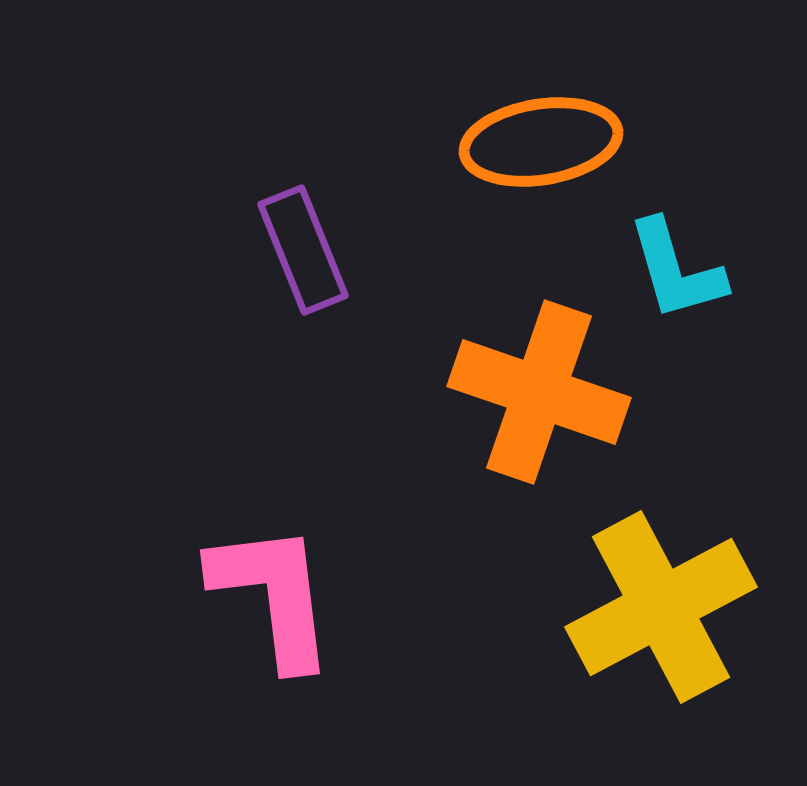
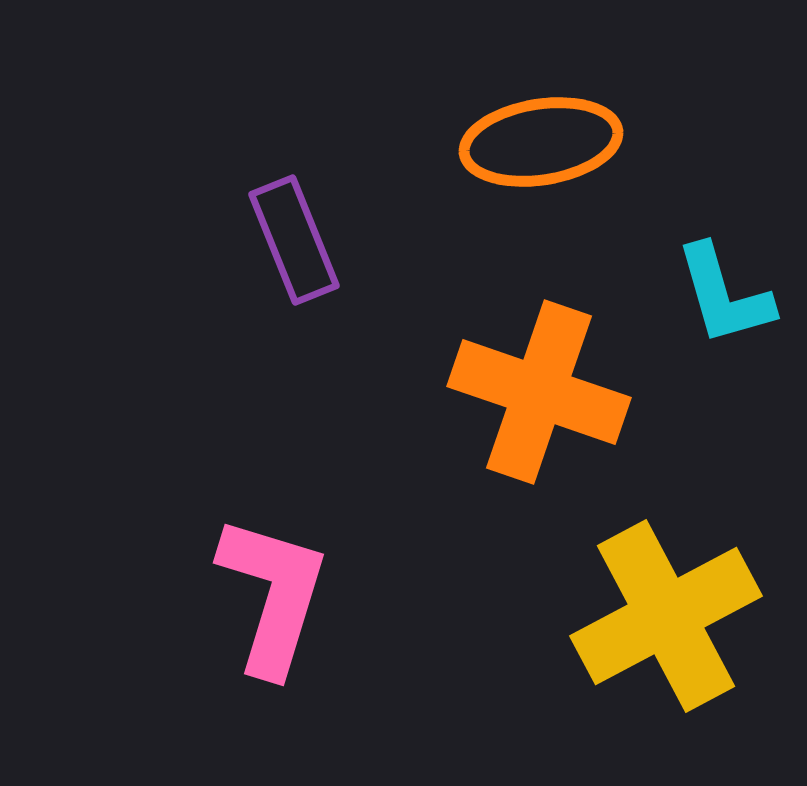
purple rectangle: moved 9 px left, 10 px up
cyan L-shape: moved 48 px right, 25 px down
pink L-shape: rotated 24 degrees clockwise
yellow cross: moved 5 px right, 9 px down
